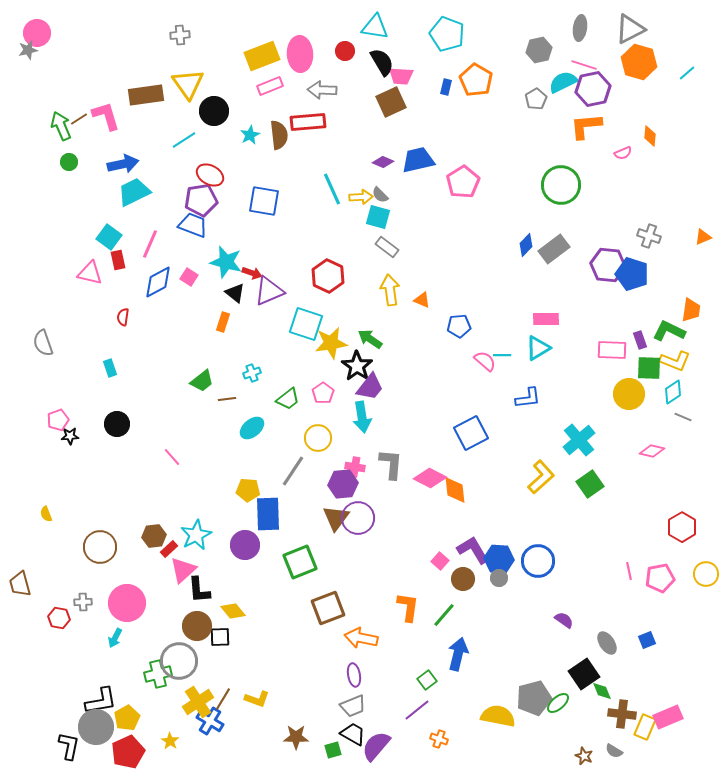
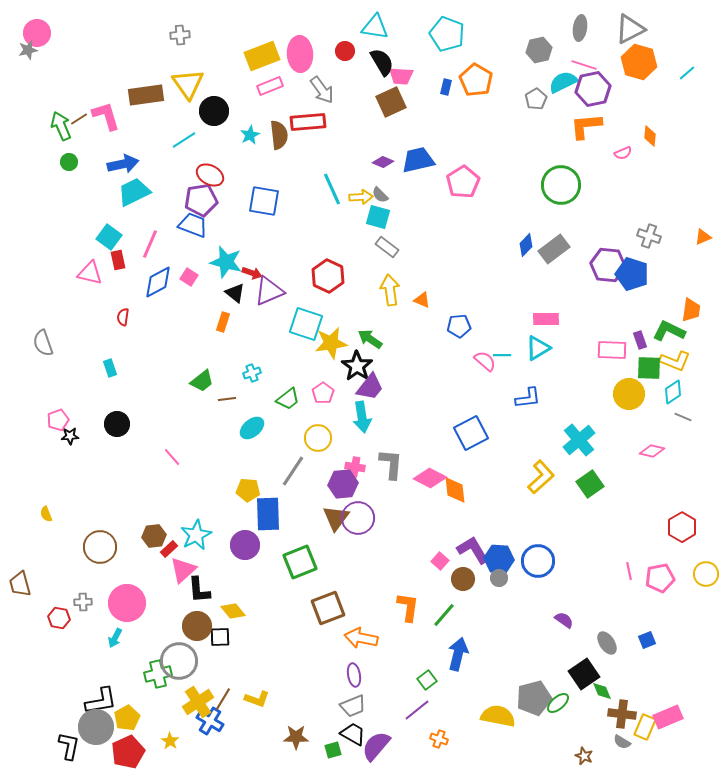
gray arrow at (322, 90): rotated 128 degrees counterclockwise
gray semicircle at (614, 751): moved 8 px right, 9 px up
